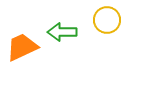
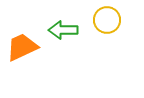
green arrow: moved 1 px right, 2 px up
